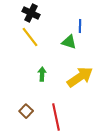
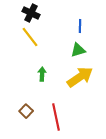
green triangle: moved 9 px right, 8 px down; rotated 35 degrees counterclockwise
